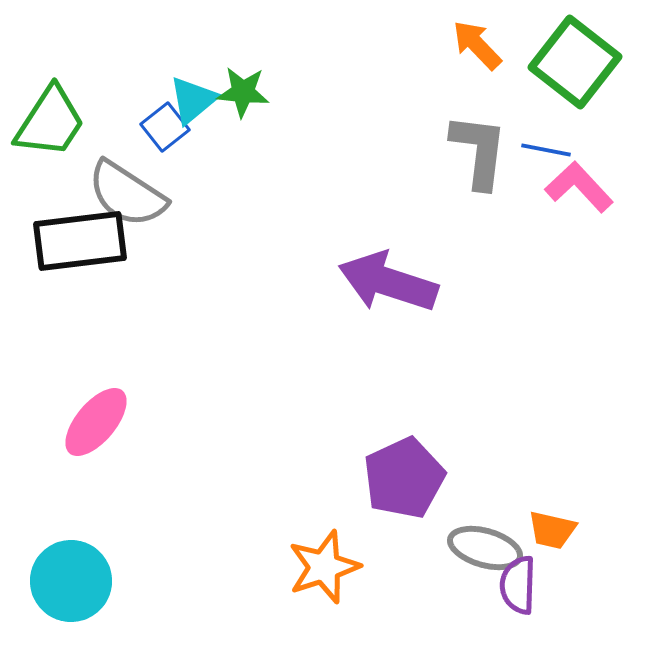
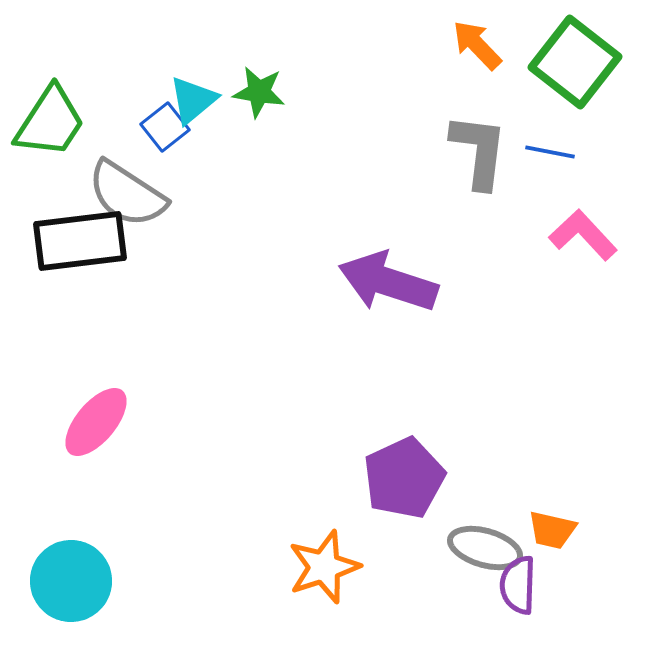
green star: moved 16 px right; rotated 4 degrees clockwise
blue line: moved 4 px right, 2 px down
pink L-shape: moved 4 px right, 48 px down
